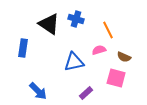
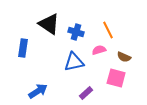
blue cross: moved 13 px down
blue arrow: rotated 78 degrees counterclockwise
